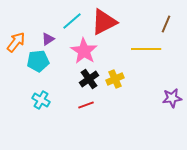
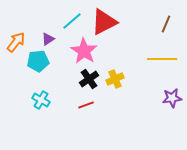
yellow line: moved 16 px right, 10 px down
